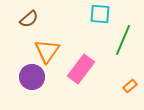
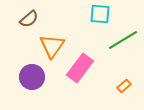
green line: rotated 36 degrees clockwise
orange triangle: moved 5 px right, 5 px up
pink rectangle: moved 1 px left, 1 px up
orange rectangle: moved 6 px left
